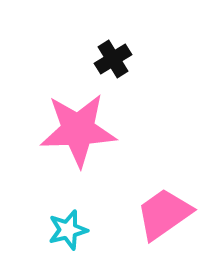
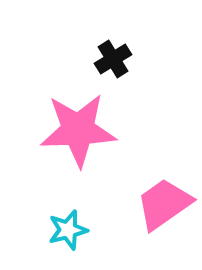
pink trapezoid: moved 10 px up
